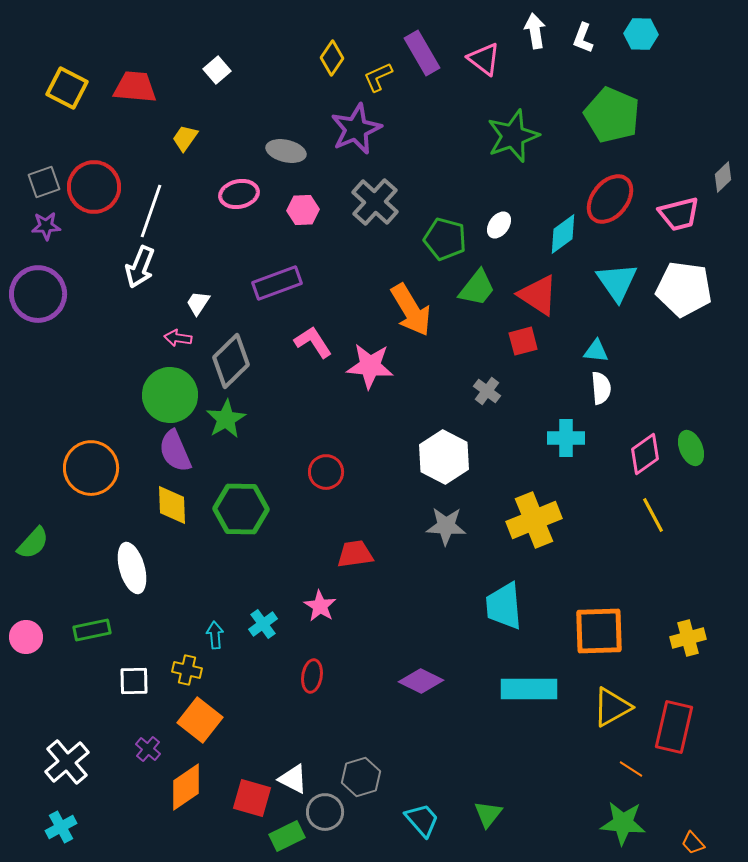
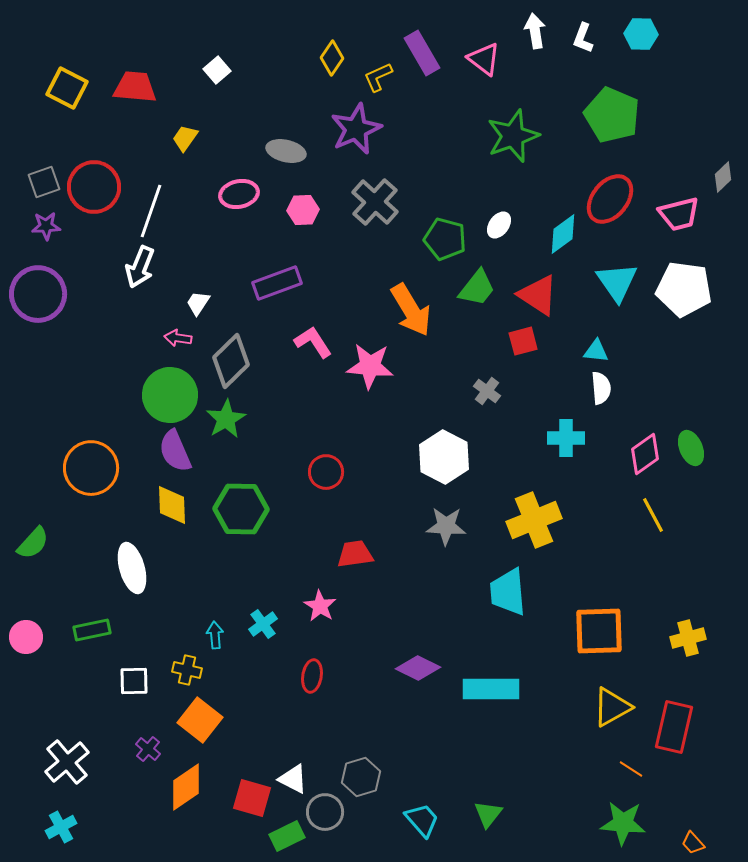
cyan trapezoid at (504, 606): moved 4 px right, 14 px up
purple diamond at (421, 681): moved 3 px left, 13 px up
cyan rectangle at (529, 689): moved 38 px left
